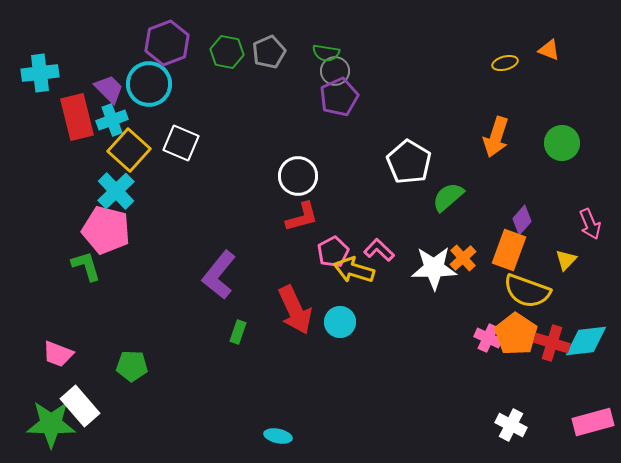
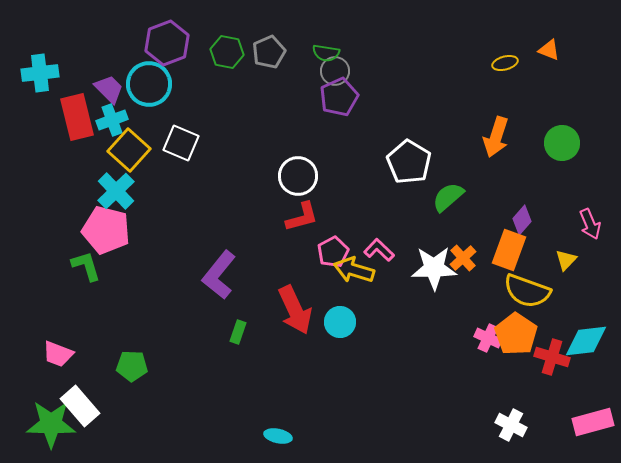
red cross at (552, 343): moved 14 px down
